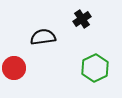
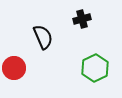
black cross: rotated 18 degrees clockwise
black semicircle: rotated 75 degrees clockwise
